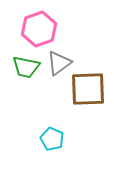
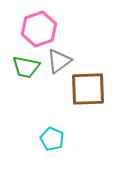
gray triangle: moved 2 px up
